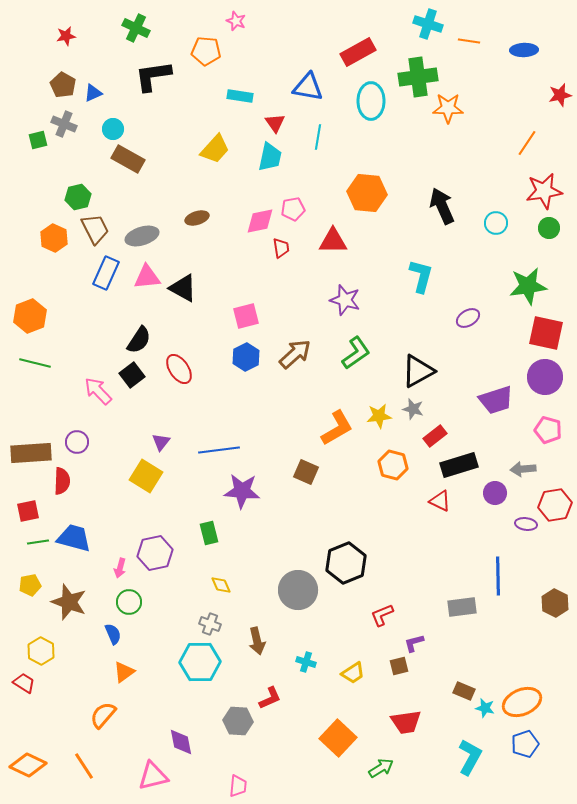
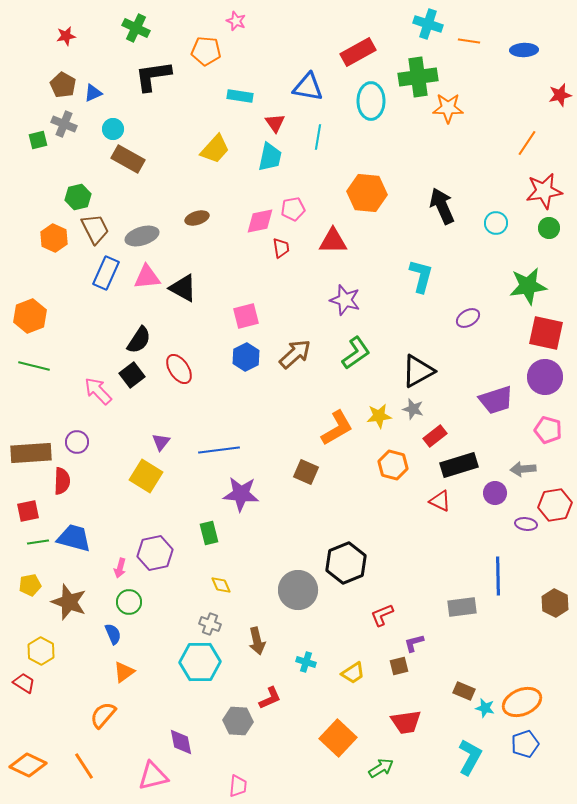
green line at (35, 363): moved 1 px left, 3 px down
purple star at (242, 491): moved 1 px left, 3 px down
